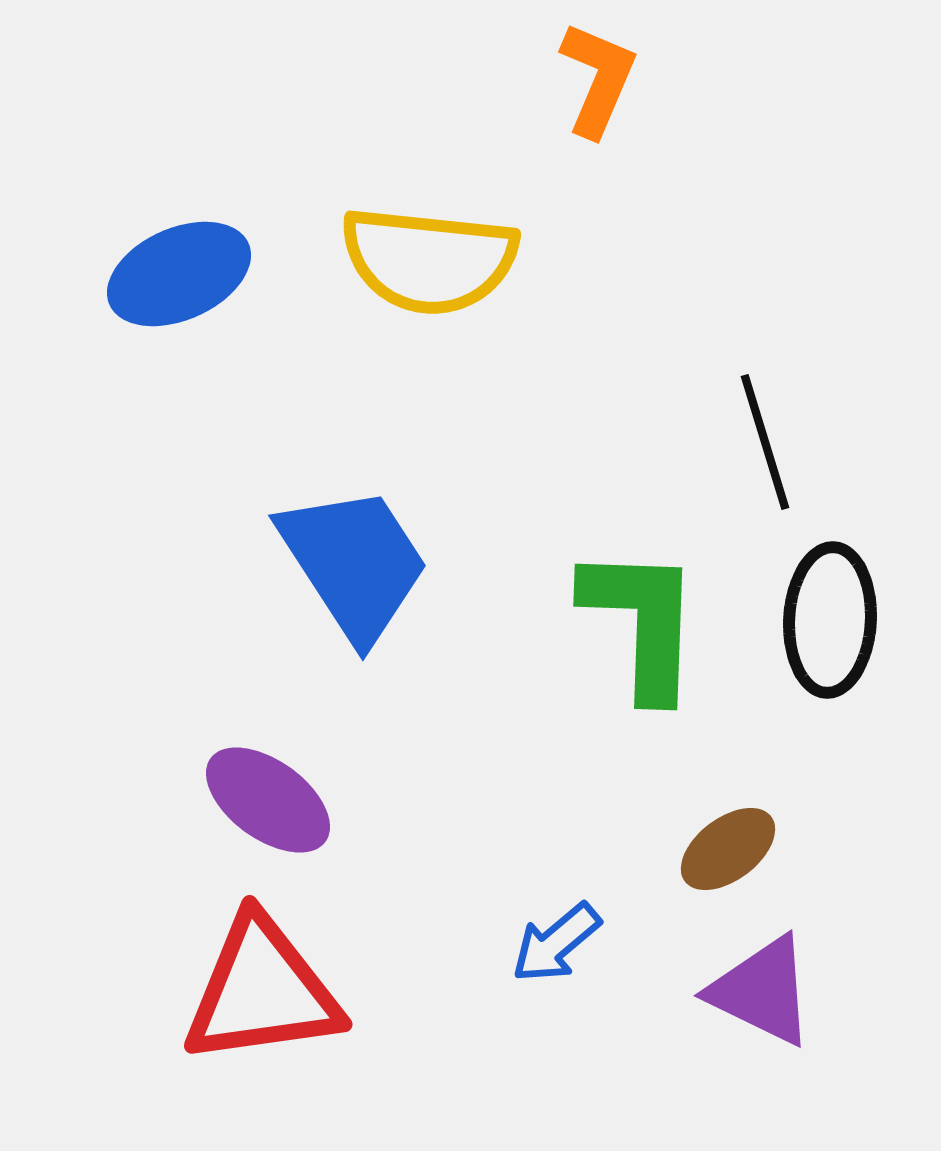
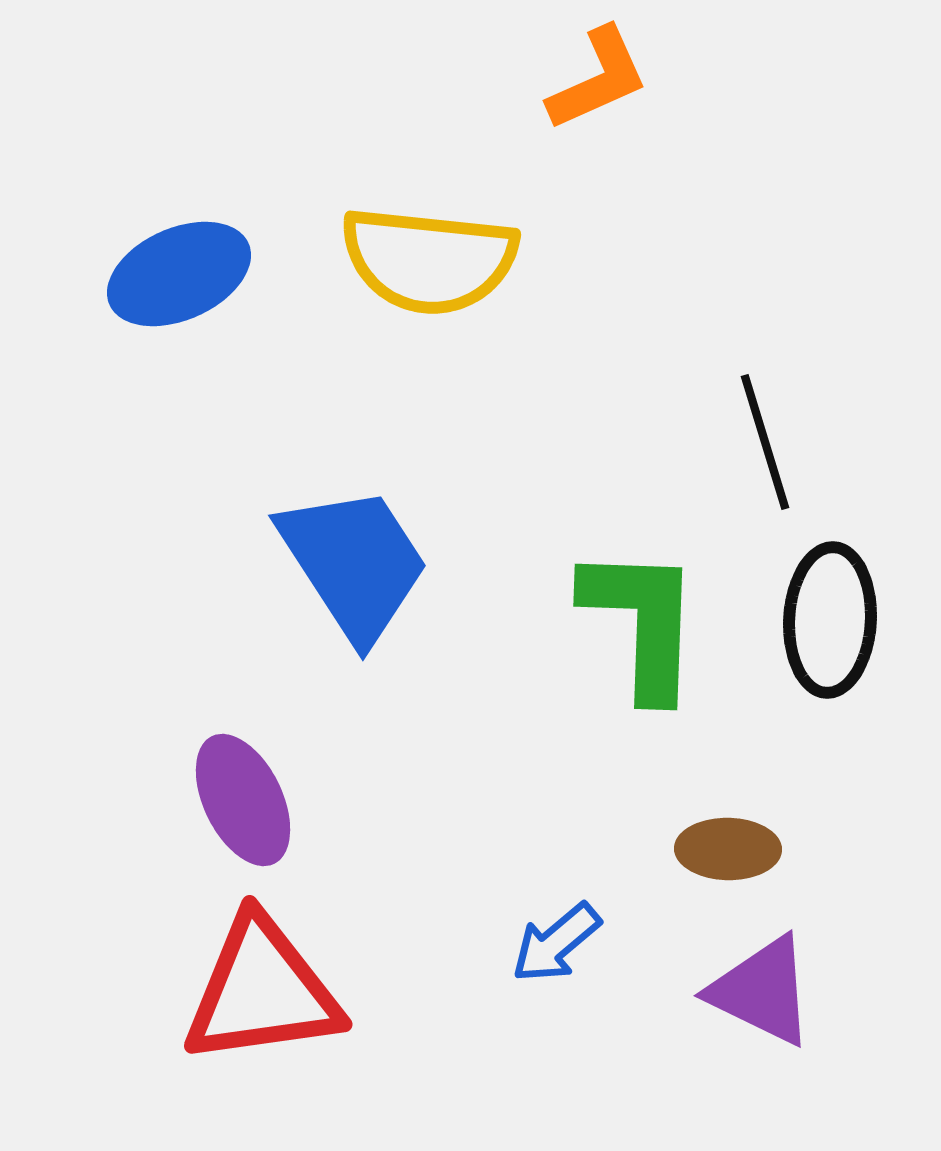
orange L-shape: rotated 43 degrees clockwise
purple ellipse: moved 25 px left; rotated 28 degrees clockwise
brown ellipse: rotated 38 degrees clockwise
